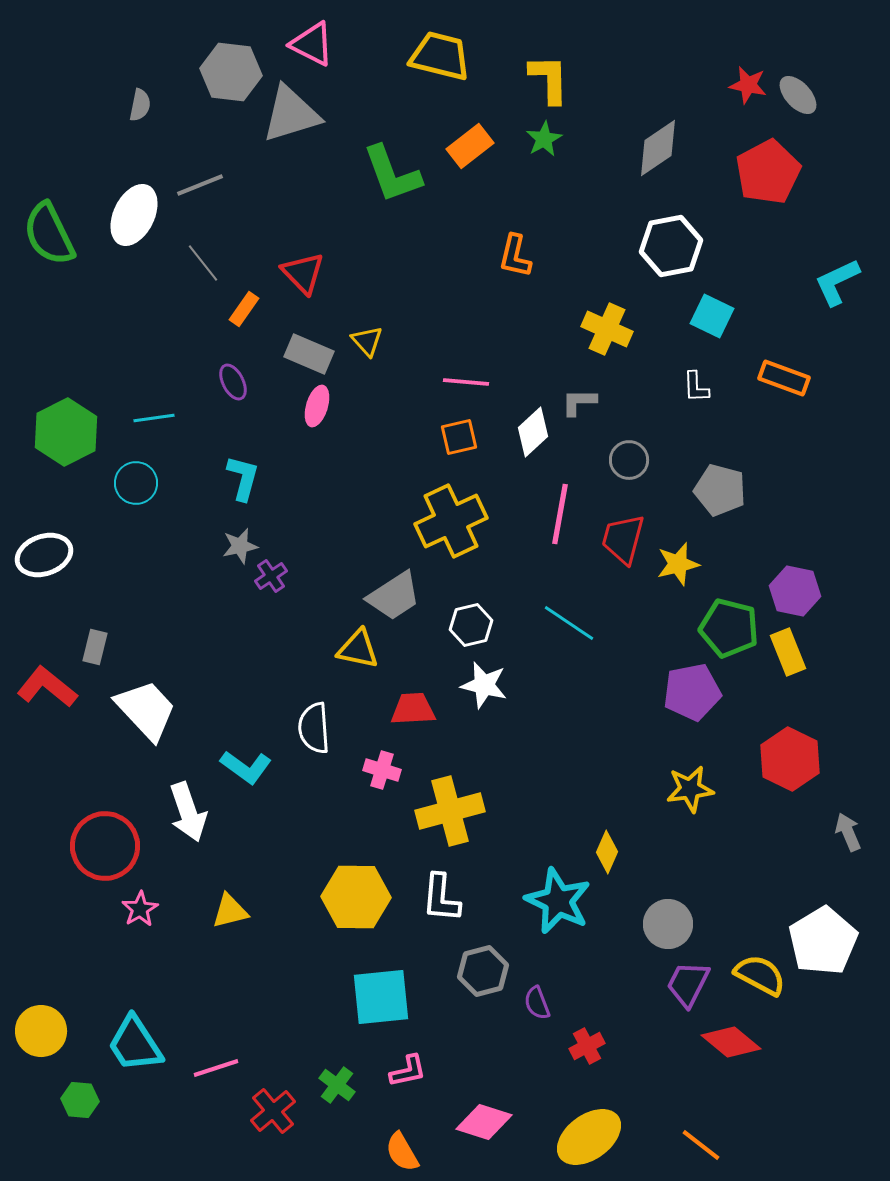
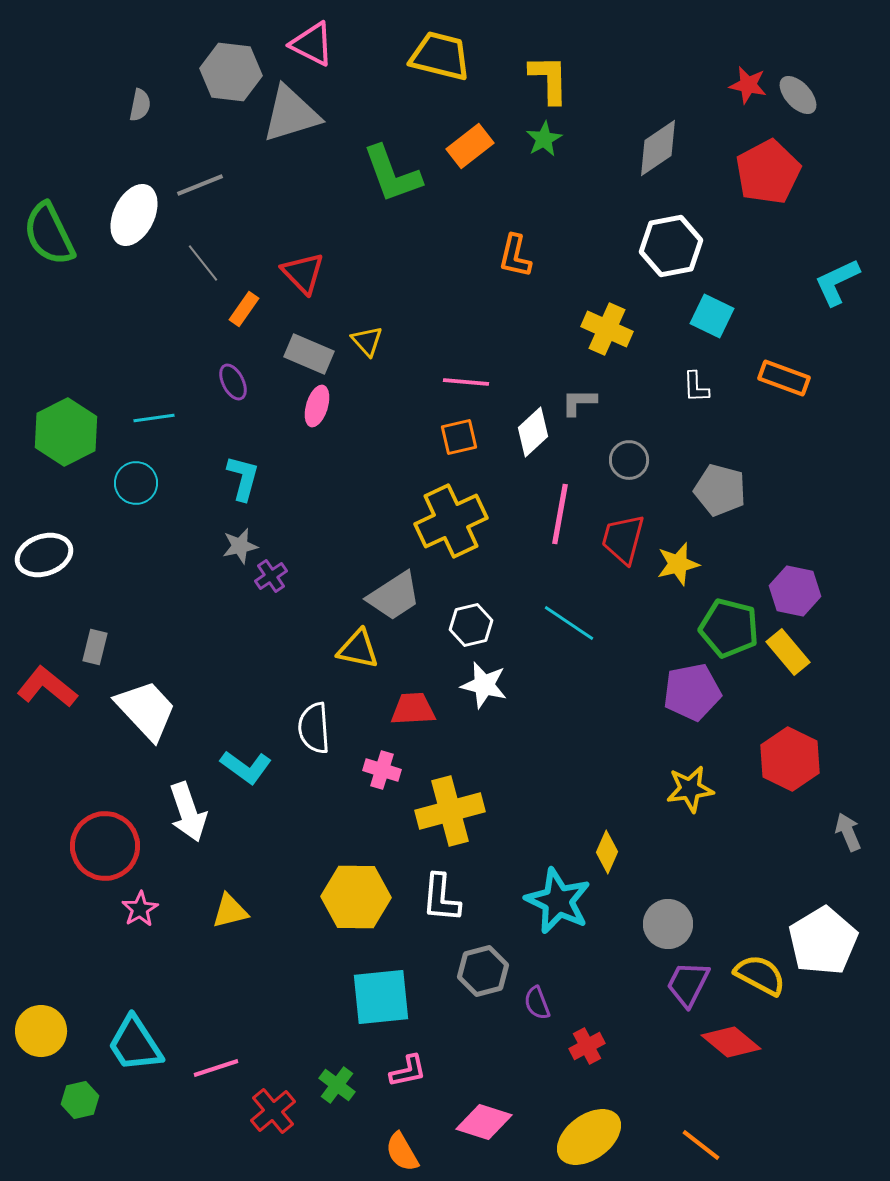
yellow rectangle at (788, 652): rotated 18 degrees counterclockwise
green hexagon at (80, 1100): rotated 18 degrees counterclockwise
